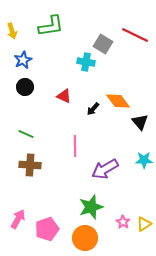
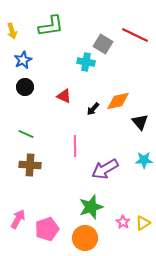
orange diamond: rotated 65 degrees counterclockwise
yellow triangle: moved 1 px left, 1 px up
